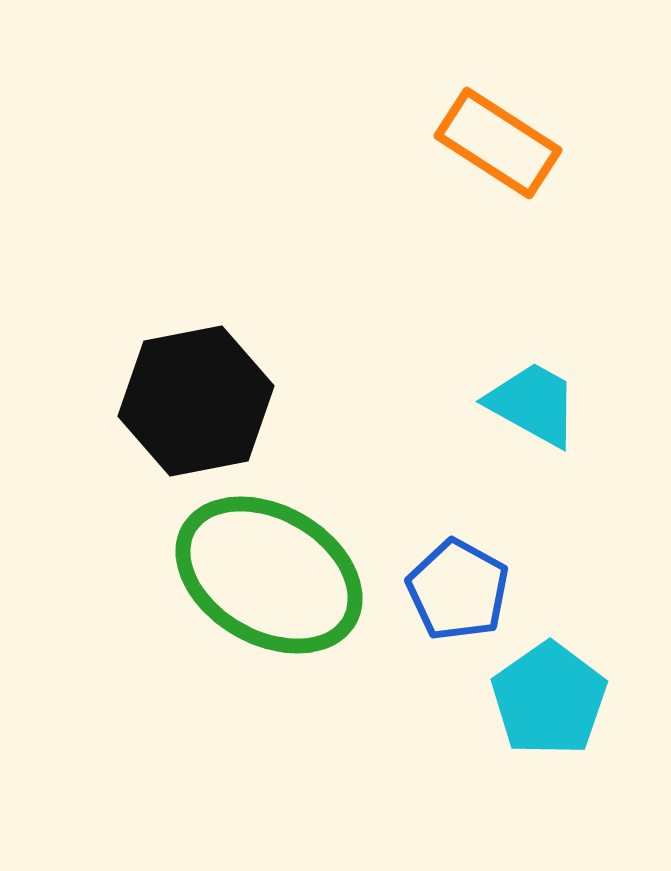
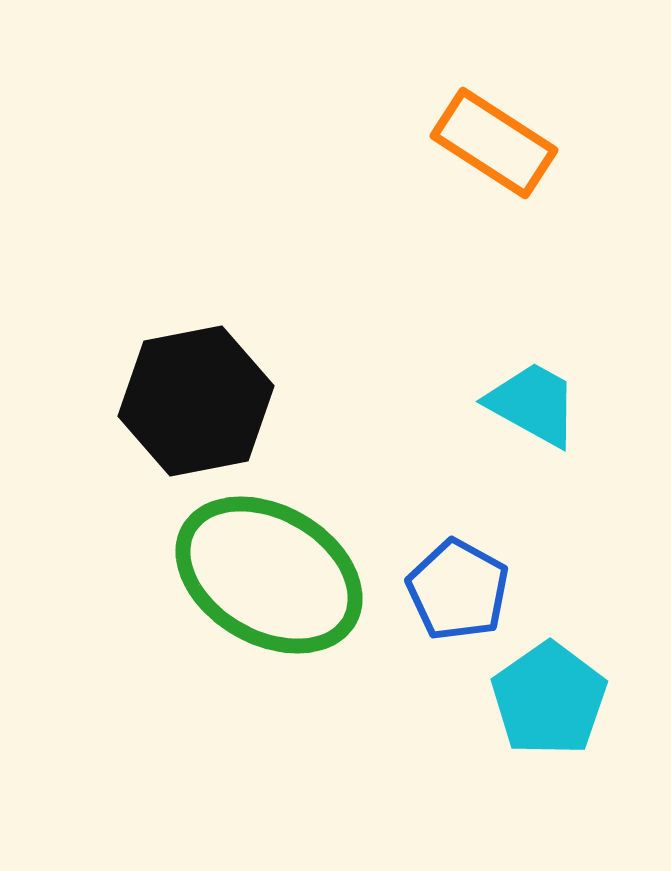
orange rectangle: moved 4 px left
